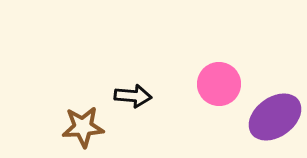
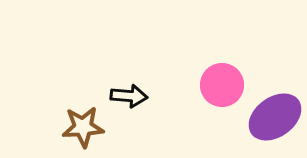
pink circle: moved 3 px right, 1 px down
black arrow: moved 4 px left
